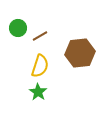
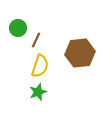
brown line: moved 4 px left, 4 px down; rotated 35 degrees counterclockwise
green star: rotated 18 degrees clockwise
